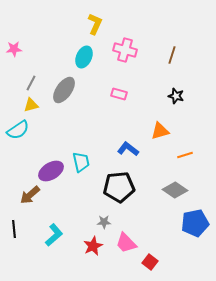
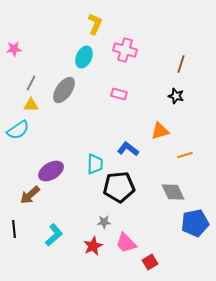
brown line: moved 9 px right, 9 px down
yellow triangle: rotated 14 degrees clockwise
cyan trapezoid: moved 14 px right, 2 px down; rotated 15 degrees clockwise
gray diamond: moved 2 px left, 2 px down; rotated 30 degrees clockwise
red square: rotated 21 degrees clockwise
